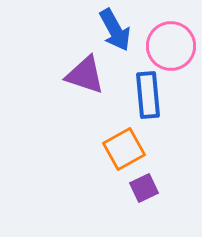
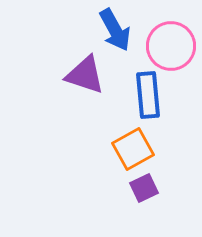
orange square: moved 9 px right
